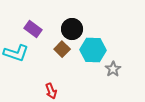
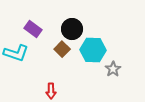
red arrow: rotated 21 degrees clockwise
